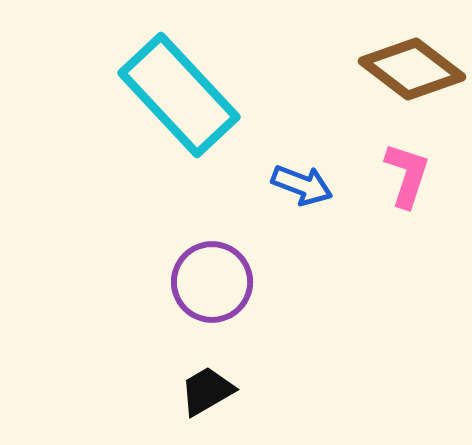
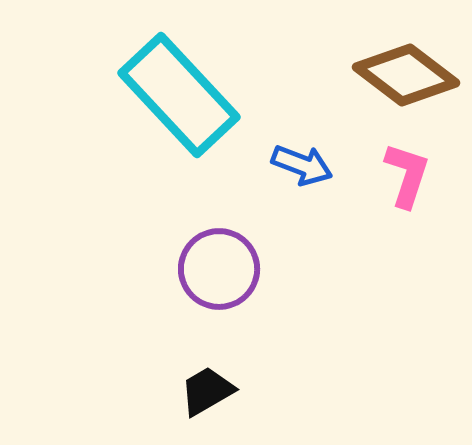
brown diamond: moved 6 px left, 6 px down
blue arrow: moved 20 px up
purple circle: moved 7 px right, 13 px up
